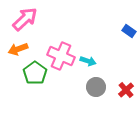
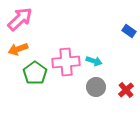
pink arrow: moved 5 px left
pink cross: moved 5 px right, 6 px down; rotated 28 degrees counterclockwise
cyan arrow: moved 6 px right
